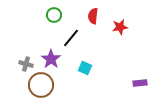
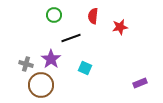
black line: rotated 30 degrees clockwise
purple rectangle: rotated 16 degrees counterclockwise
